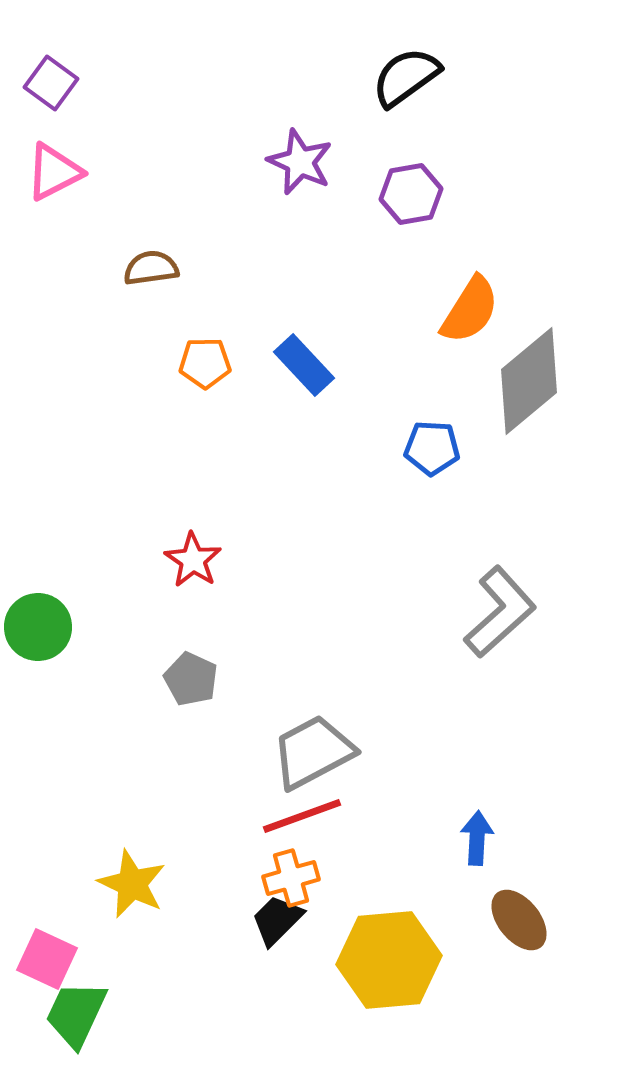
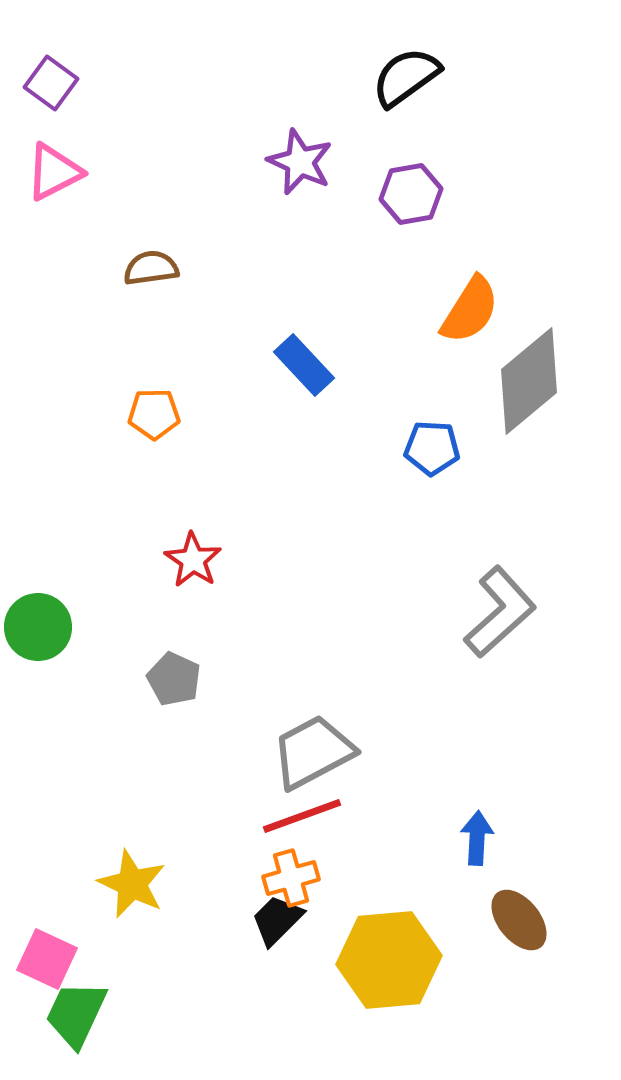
orange pentagon: moved 51 px left, 51 px down
gray pentagon: moved 17 px left
